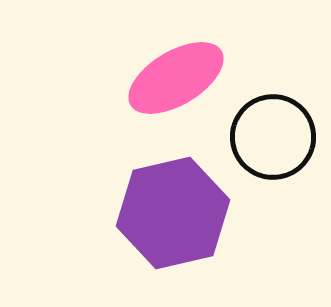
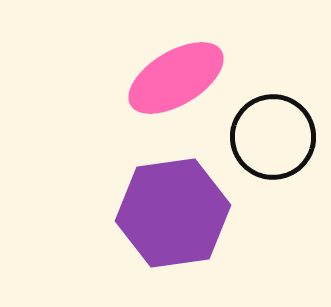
purple hexagon: rotated 5 degrees clockwise
